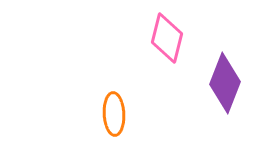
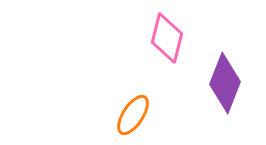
orange ellipse: moved 19 px right, 1 px down; rotated 36 degrees clockwise
